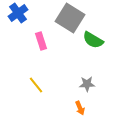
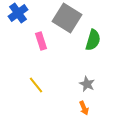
gray square: moved 3 px left
green semicircle: rotated 105 degrees counterclockwise
gray star: rotated 28 degrees clockwise
orange arrow: moved 4 px right
